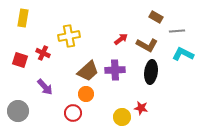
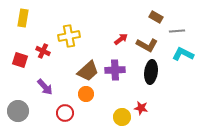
red cross: moved 2 px up
red circle: moved 8 px left
